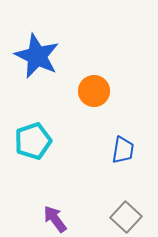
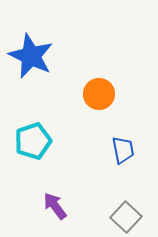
blue star: moved 6 px left
orange circle: moved 5 px right, 3 px down
blue trapezoid: rotated 20 degrees counterclockwise
purple arrow: moved 13 px up
